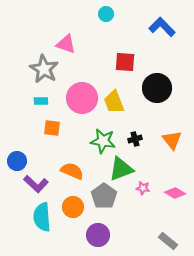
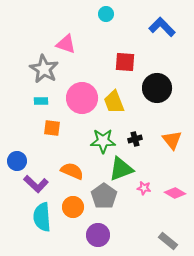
green star: rotated 10 degrees counterclockwise
pink star: moved 1 px right
